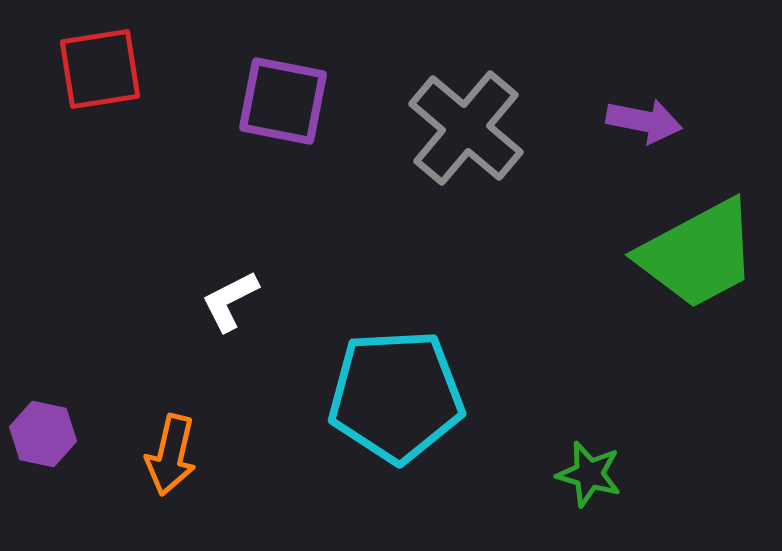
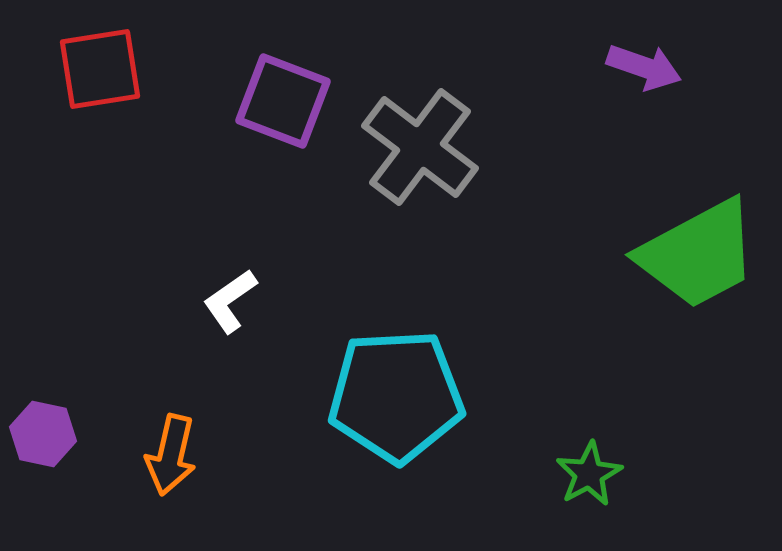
purple square: rotated 10 degrees clockwise
purple arrow: moved 54 px up; rotated 8 degrees clockwise
gray cross: moved 46 px left, 19 px down; rotated 3 degrees counterclockwise
white L-shape: rotated 8 degrees counterclockwise
green star: rotated 28 degrees clockwise
